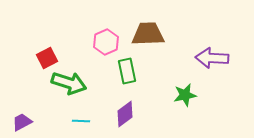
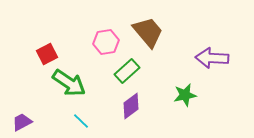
brown trapezoid: moved 2 px up; rotated 52 degrees clockwise
pink hexagon: rotated 15 degrees clockwise
red square: moved 4 px up
green rectangle: rotated 60 degrees clockwise
green arrow: rotated 16 degrees clockwise
purple diamond: moved 6 px right, 8 px up
cyan line: rotated 42 degrees clockwise
